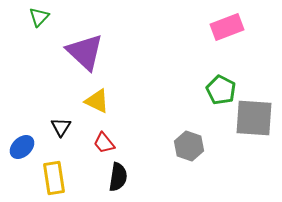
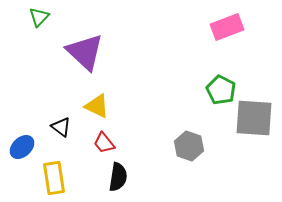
yellow triangle: moved 5 px down
black triangle: rotated 25 degrees counterclockwise
